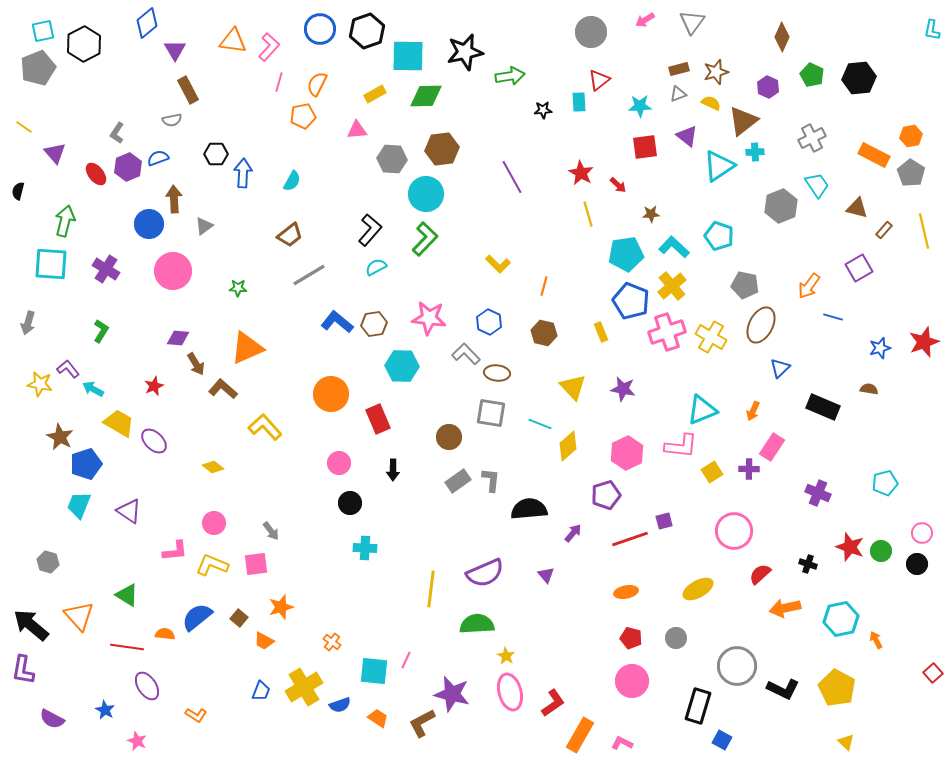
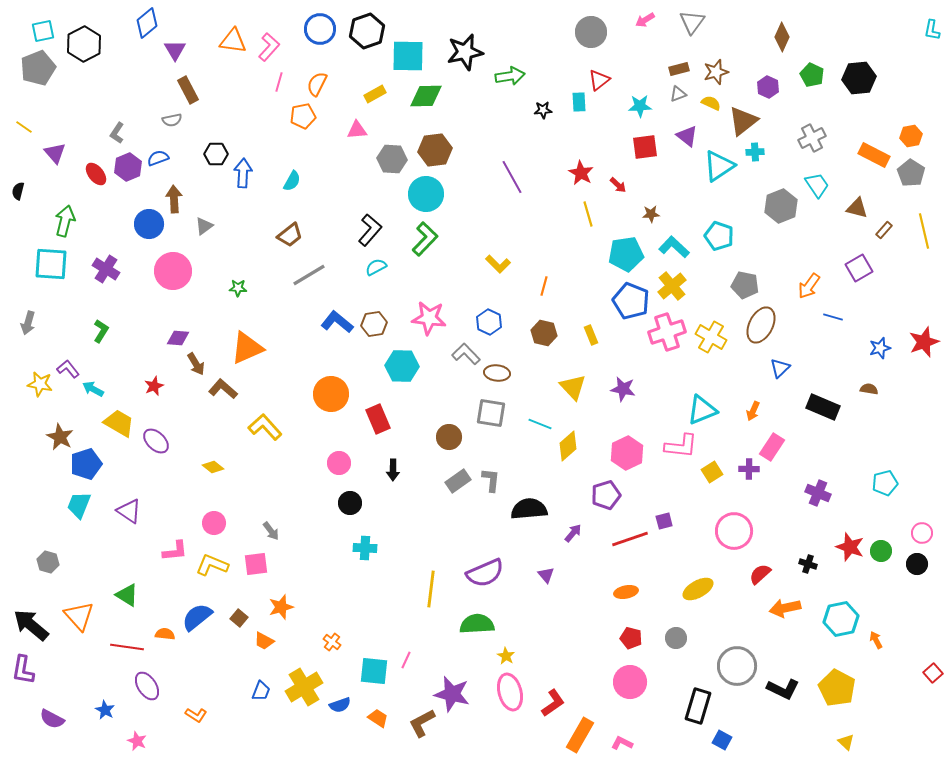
brown hexagon at (442, 149): moved 7 px left, 1 px down
yellow rectangle at (601, 332): moved 10 px left, 3 px down
purple ellipse at (154, 441): moved 2 px right
pink circle at (632, 681): moved 2 px left, 1 px down
